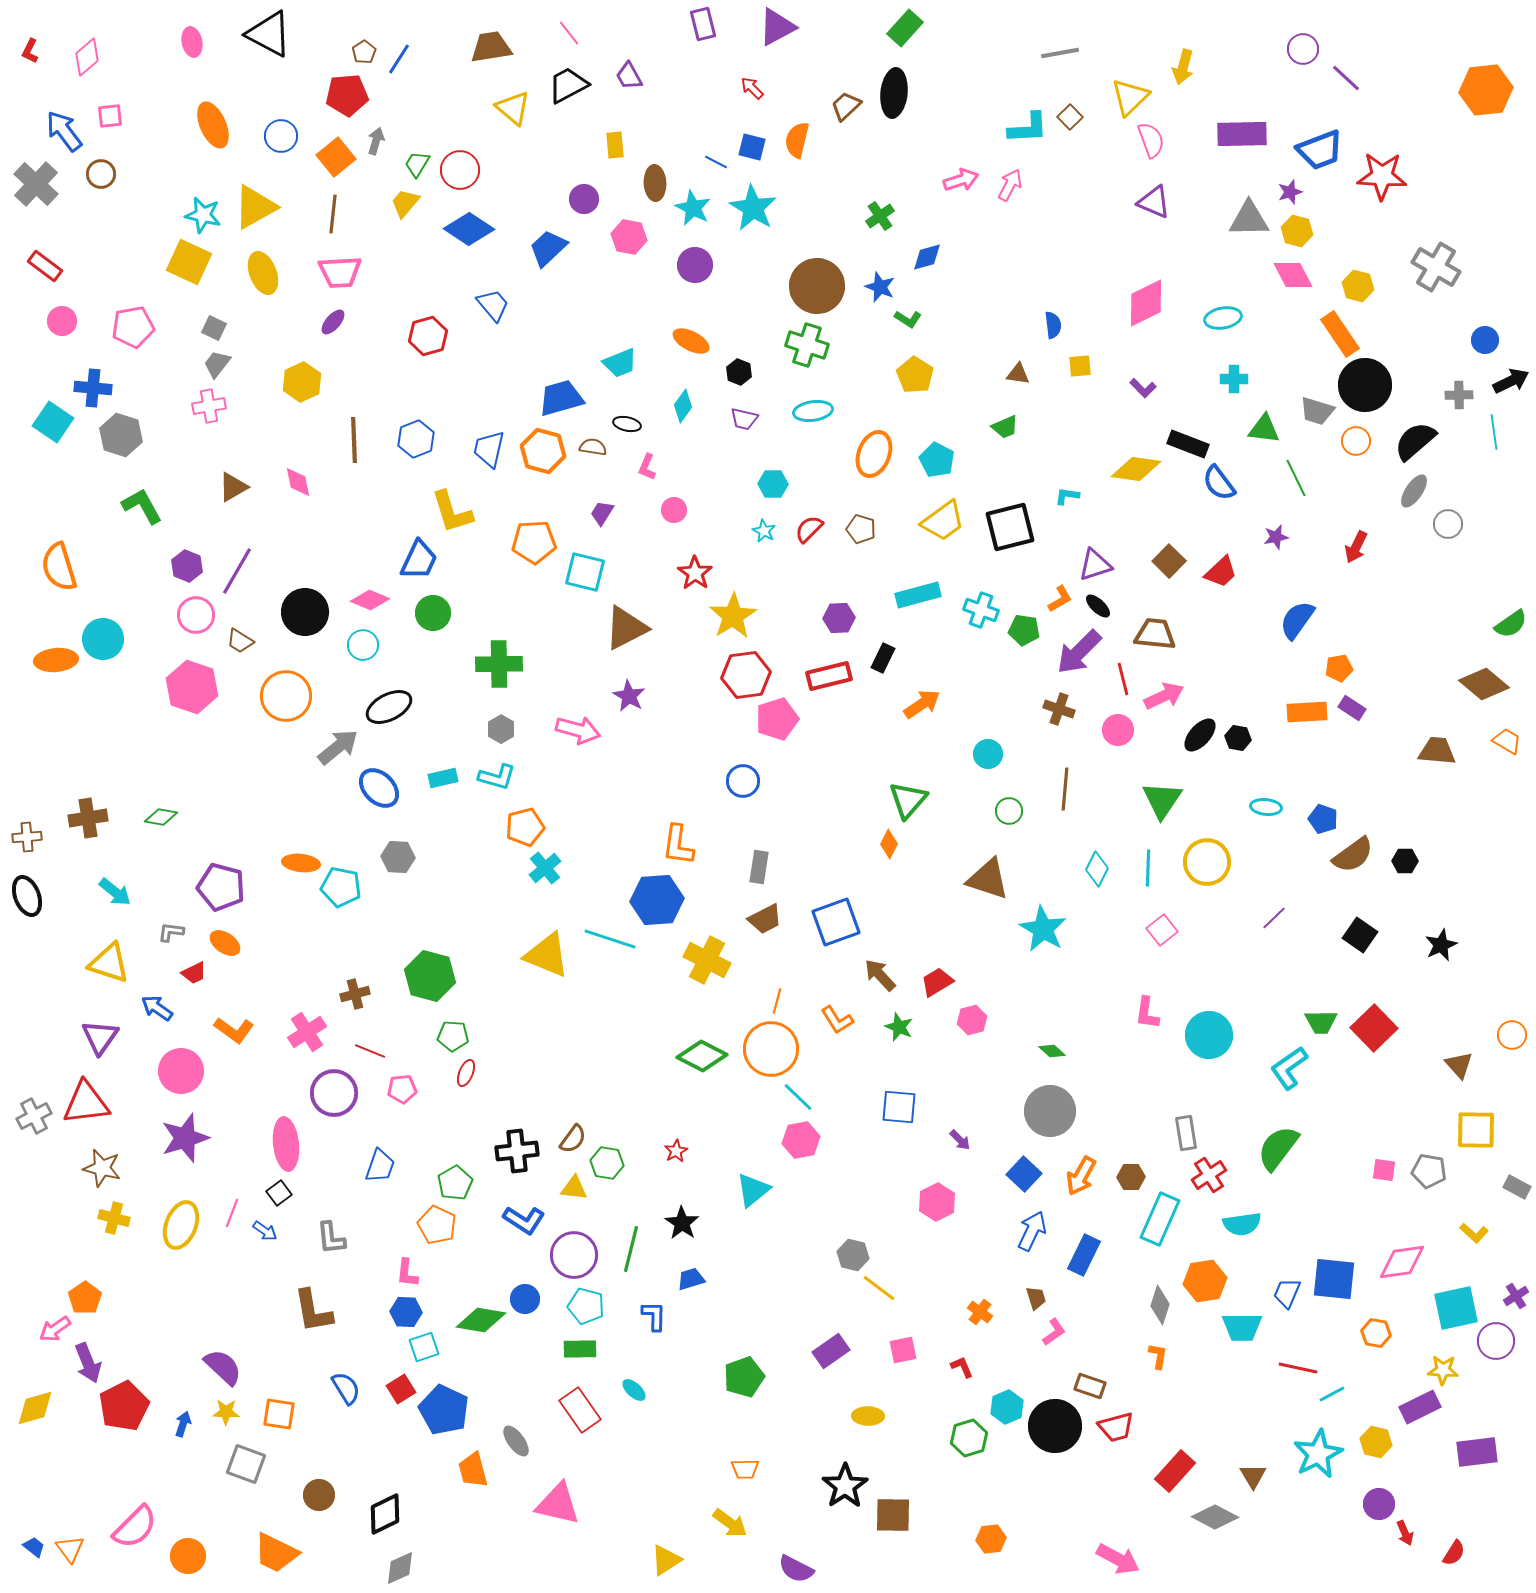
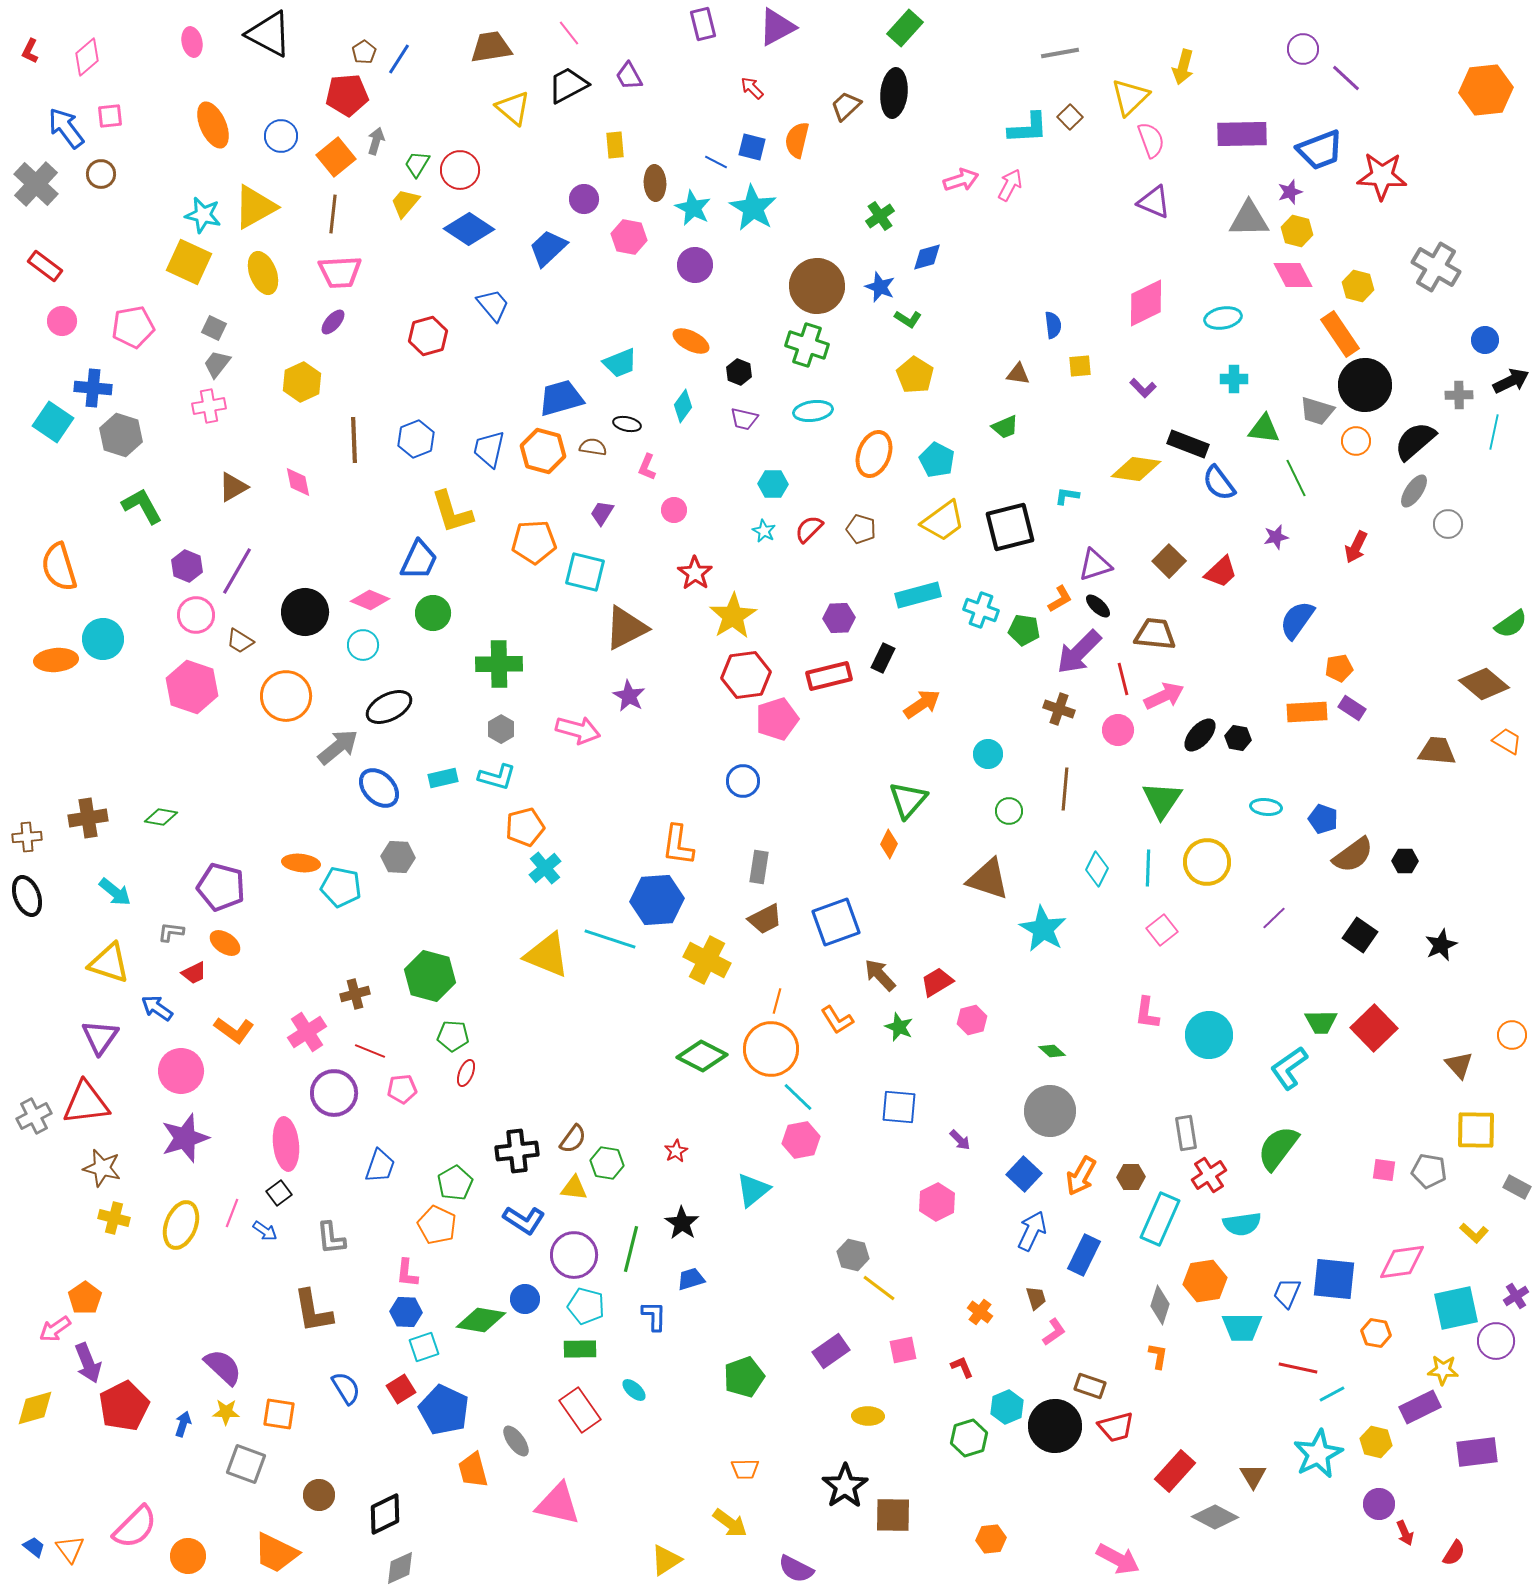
blue arrow at (64, 131): moved 2 px right, 3 px up
cyan line at (1494, 432): rotated 20 degrees clockwise
